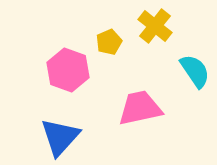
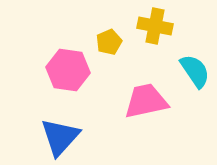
yellow cross: rotated 28 degrees counterclockwise
pink hexagon: rotated 12 degrees counterclockwise
pink trapezoid: moved 6 px right, 7 px up
